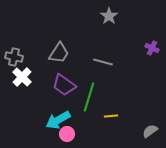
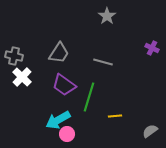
gray star: moved 2 px left
gray cross: moved 1 px up
yellow line: moved 4 px right
